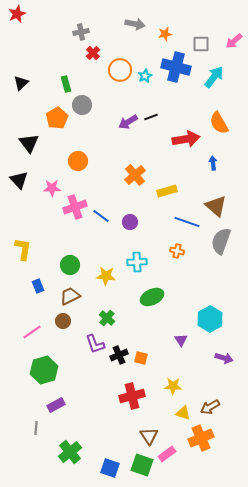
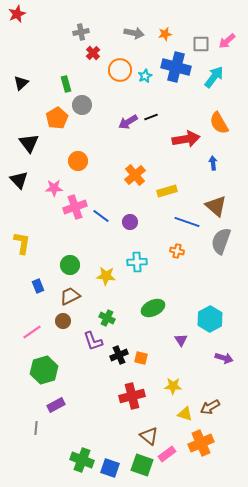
gray arrow at (135, 24): moved 1 px left, 9 px down
pink arrow at (234, 41): moved 7 px left
pink star at (52, 188): moved 2 px right
yellow L-shape at (23, 249): moved 1 px left, 6 px up
green ellipse at (152, 297): moved 1 px right, 11 px down
green cross at (107, 318): rotated 14 degrees counterclockwise
purple L-shape at (95, 344): moved 2 px left, 3 px up
yellow triangle at (183, 413): moved 2 px right, 1 px down
brown triangle at (149, 436): rotated 18 degrees counterclockwise
orange cross at (201, 438): moved 5 px down
green cross at (70, 452): moved 12 px right, 8 px down; rotated 30 degrees counterclockwise
